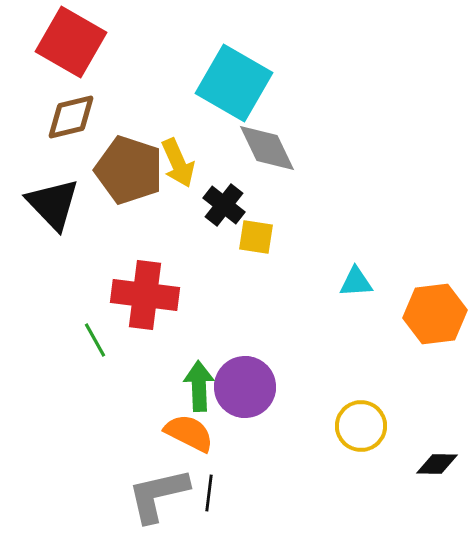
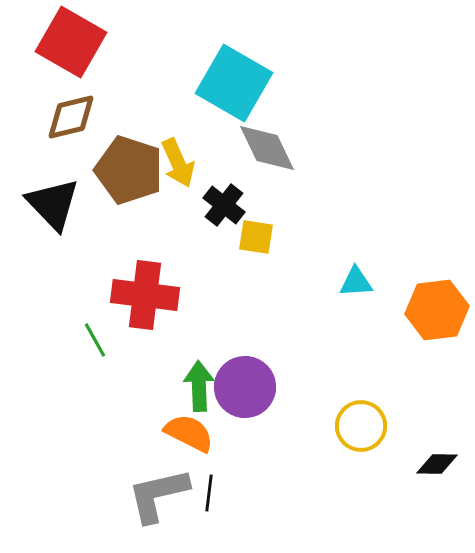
orange hexagon: moved 2 px right, 4 px up
